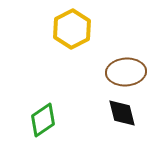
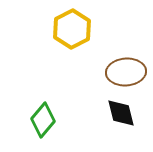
black diamond: moved 1 px left
green diamond: rotated 16 degrees counterclockwise
